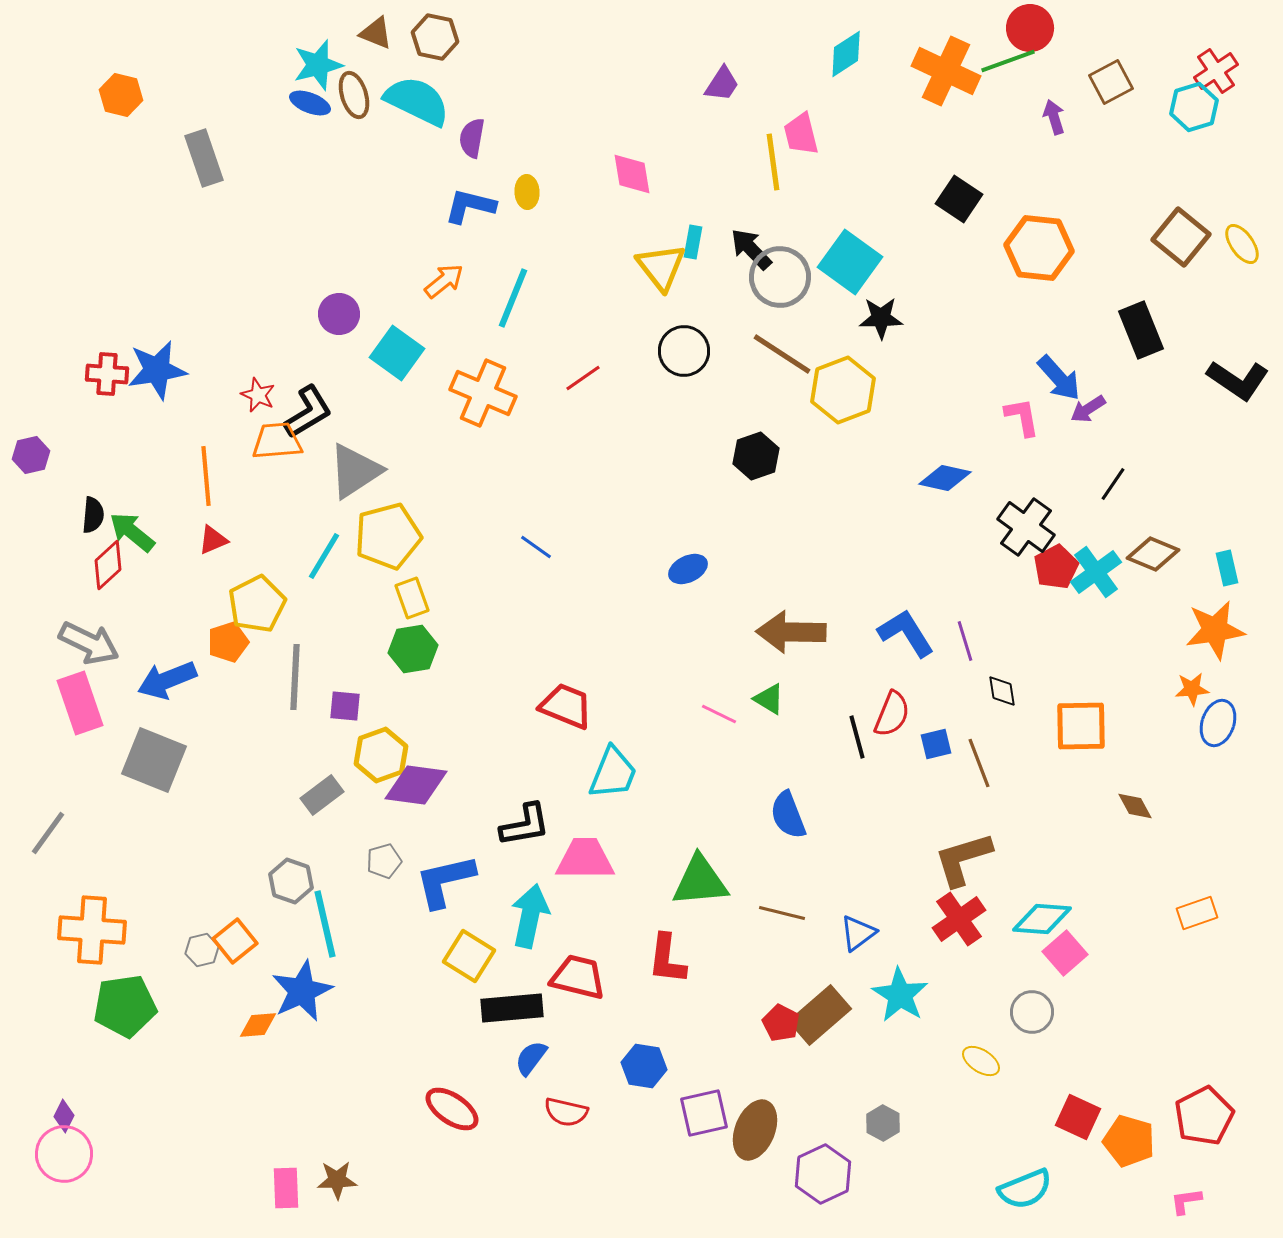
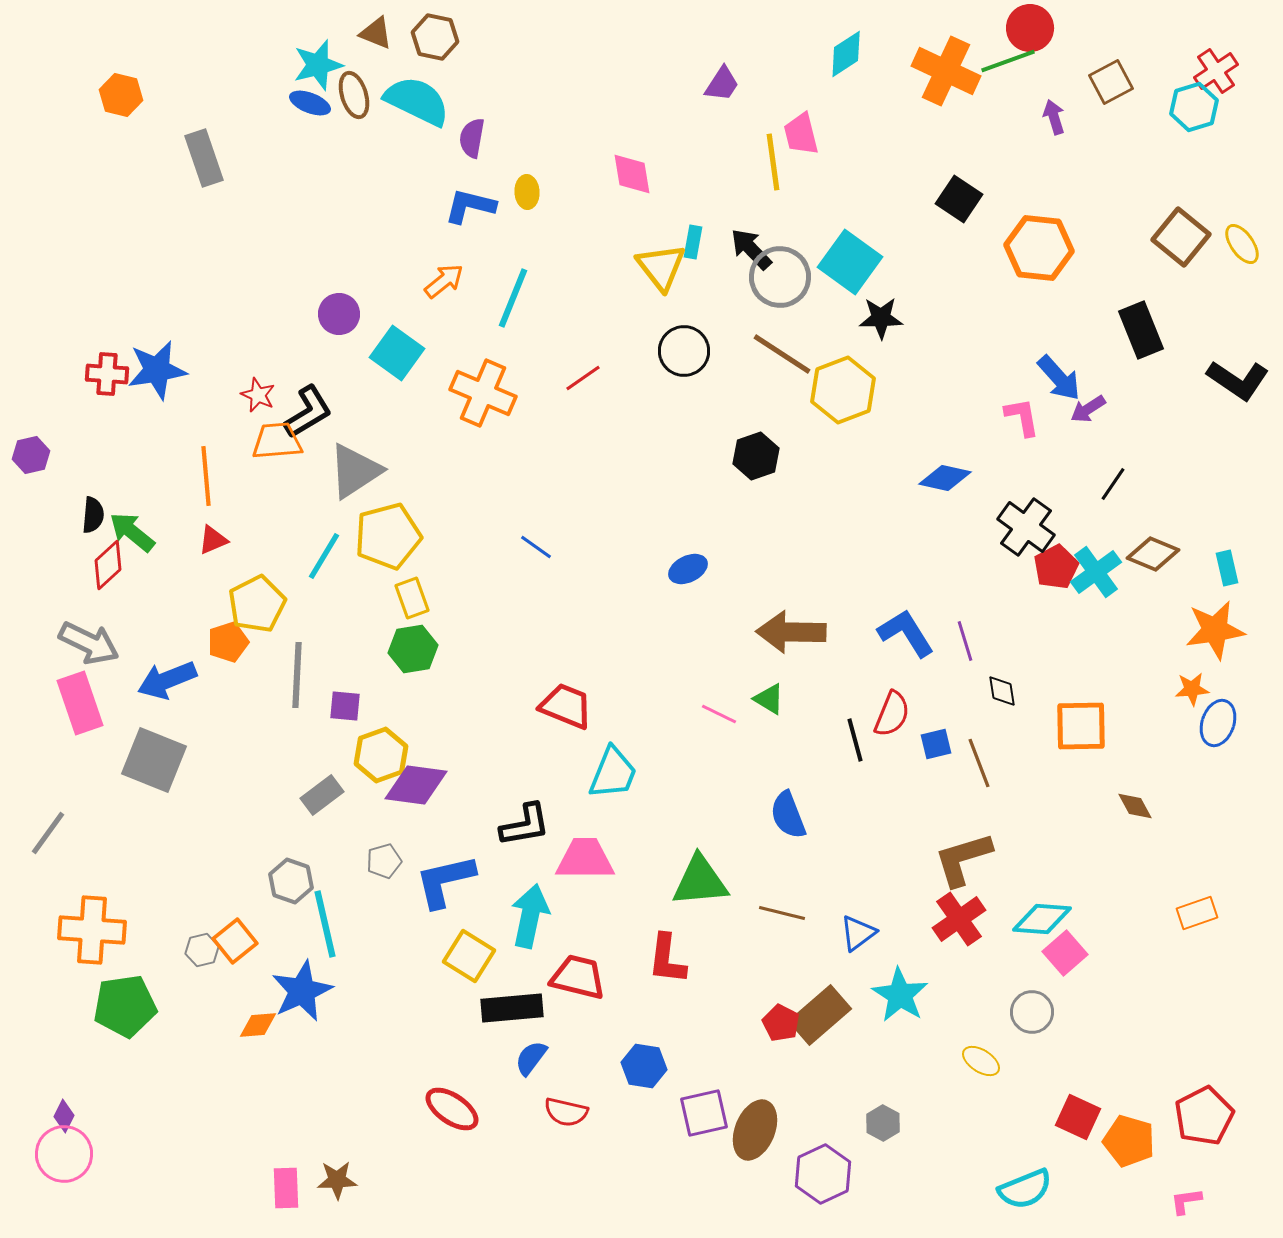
gray line at (295, 677): moved 2 px right, 2 px up
black line at (857, 737): moved 2 px left, 3 px down
